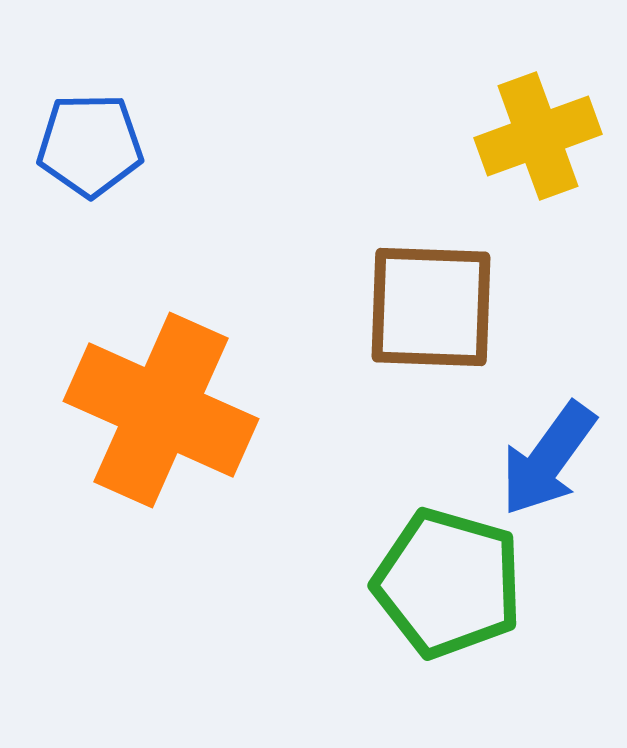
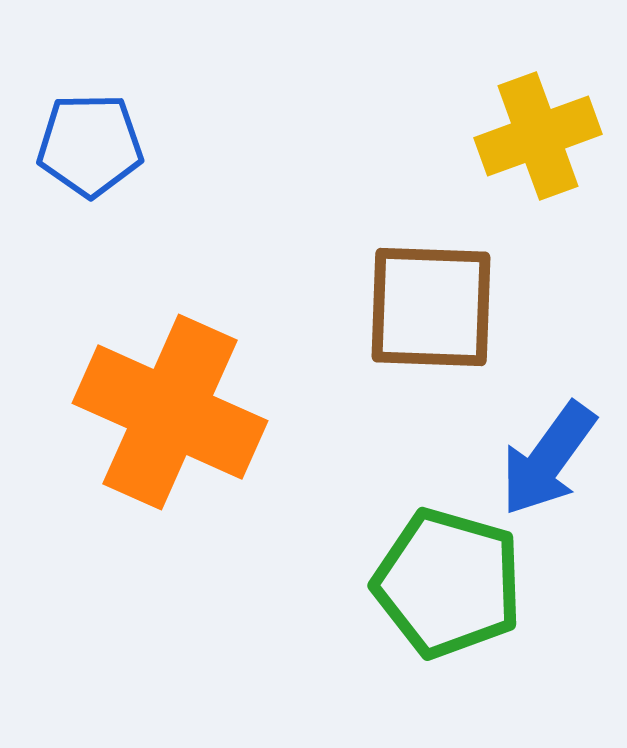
orange cross: moved 9 px right, 2 px down
